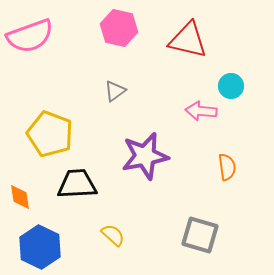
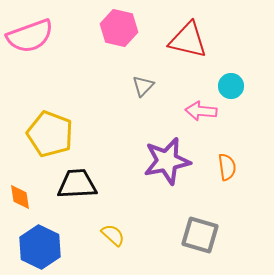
gray triangle: moved 28 px right, 5 px up; rotated 10 degrees counterclockwise
purple star: moved 22 px right, 5 px down
